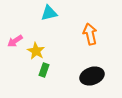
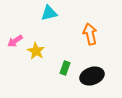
green rectangle: moved 21 px right, 2 px up
